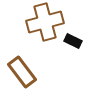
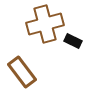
brown cross: moved 2 px down
